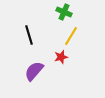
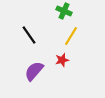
green cross: moved 1 px up
black line: rotated 18 degrees counterclockwise
red star: moved 1 px right, 3 px down
